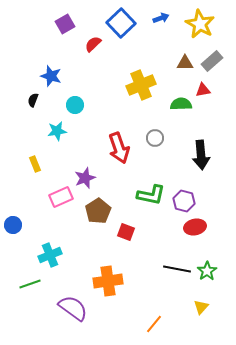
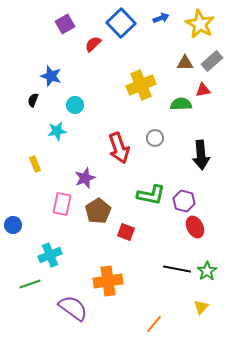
pink rectangle: moved 1 px right, 7 px down; rotated 55 degrees counterclockwise
red ellipse: rotated 75 degrees clockwise
